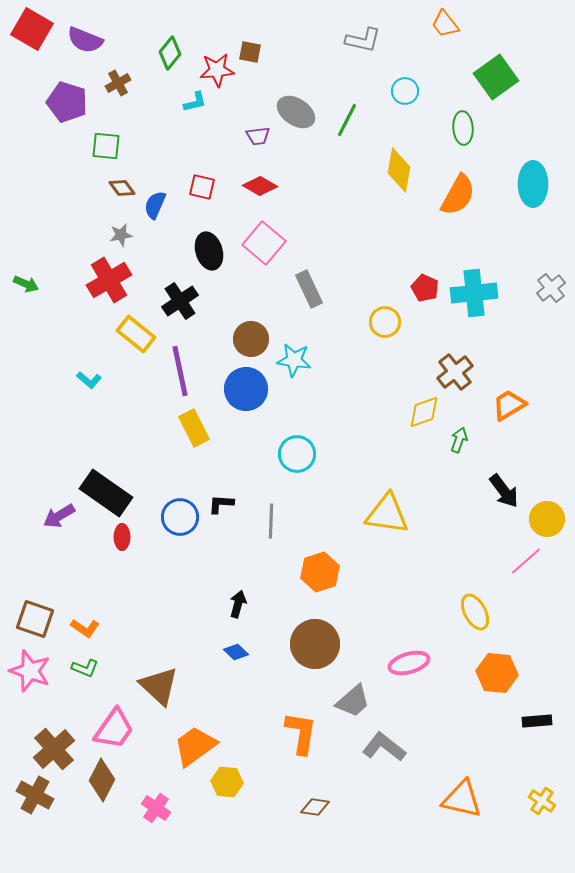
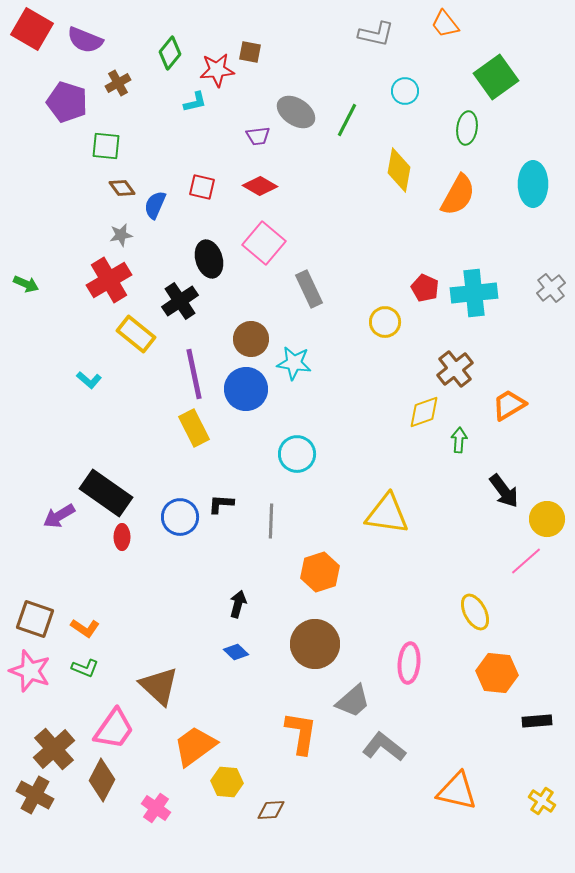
gray L-shape at (363, 40): moved 13 px right, 6 px up
green ellipse at (463, 128): moved 4 px right; rotated 12 degrees clockwise
black ellipse at (209, 251): moved 8 px down
cyan star at (294, 360): moved 3 px down
purple line at (180, 371): moved 14 px right, 3 px down
brown cross at (455, 372): moved 3 px up
green arrow at (459, 440): rotated 15 degrees counterclockwise
pink ellipse at (409, 663): rotated 69 degrees counterclockwise
orange triangle at (462, 799): moved 5 px left, 8 px up
brown diamond at (315, 807): moved 44 px left, 3 px down; rotated 12 degrees counterclockwise
